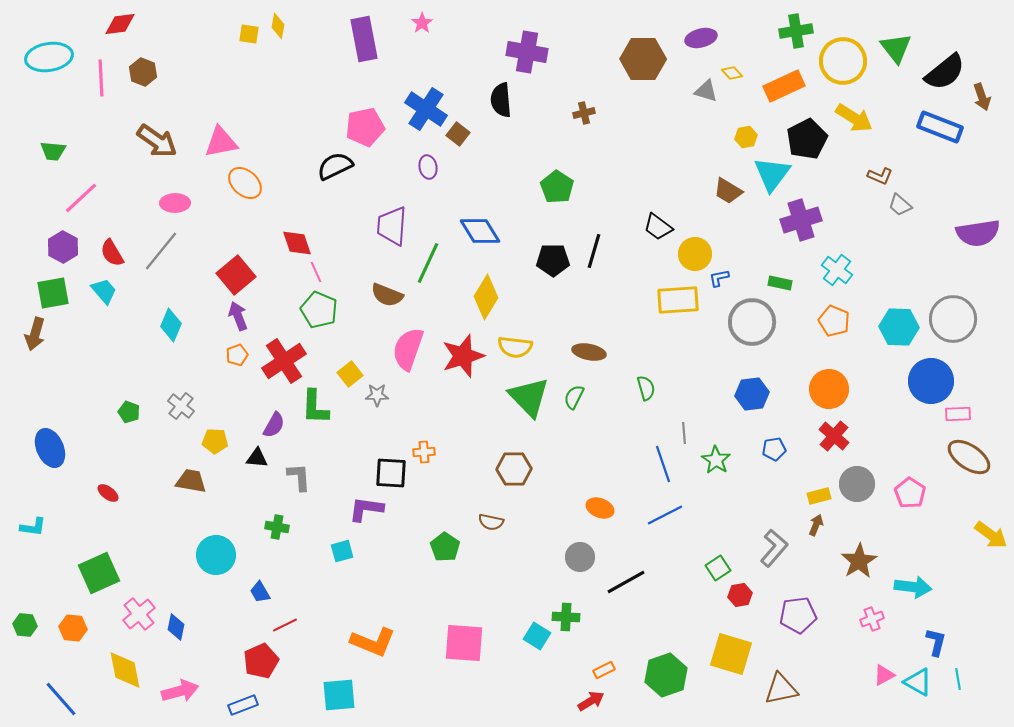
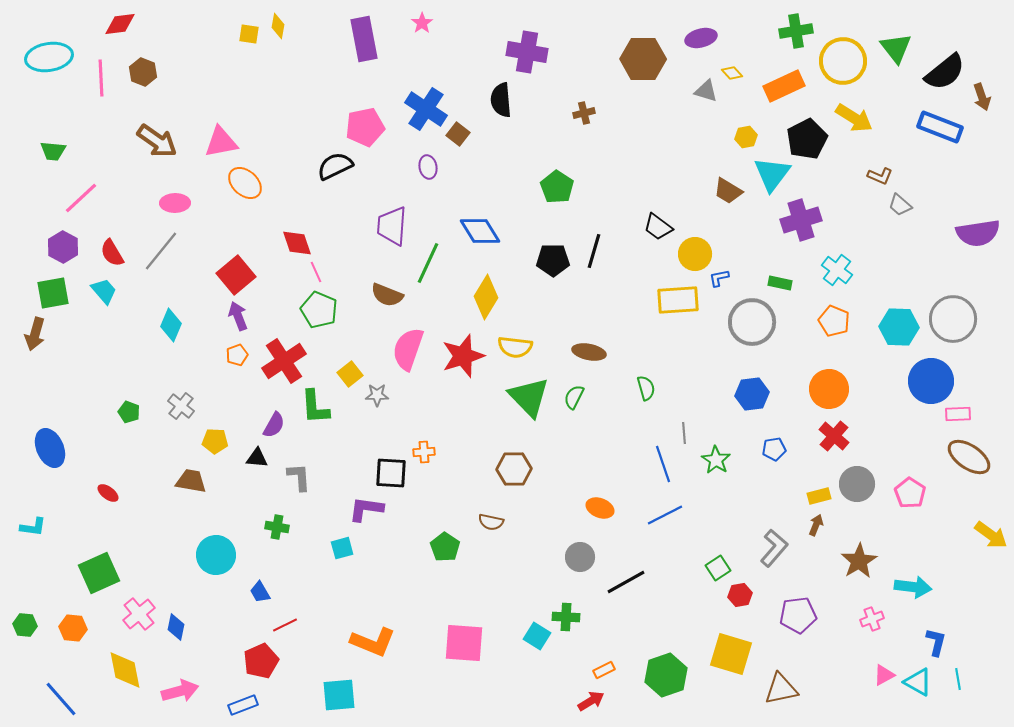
green L-shape at (315, 407): rotated 6 degrees counterclockwise
cyan square at (342, 551): moved 3 px up
